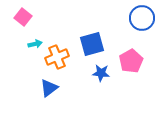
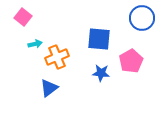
blue square: moved 7 px right, 5 px up; rotated 20 degrees clockwise
